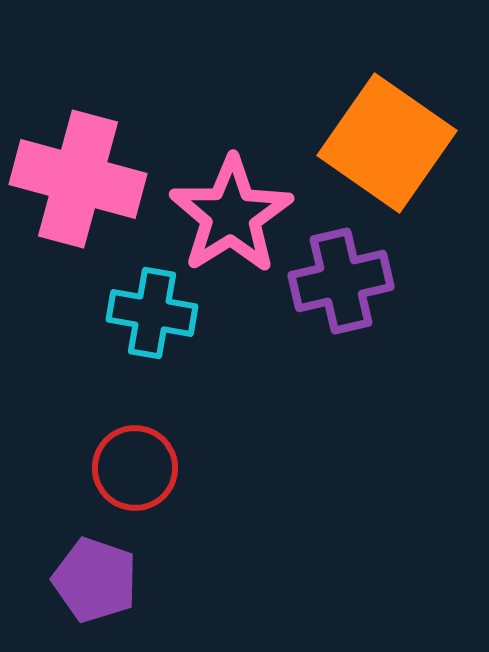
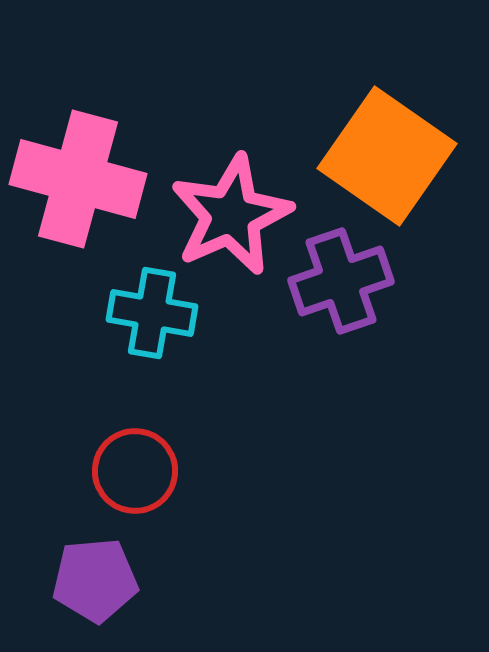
orange square: moved 13 px down
pink star: rotated 8 degrees clockwise
purple cross: rotated 6 degrees counterclockwise
red circle: moved 3 px down
purple pentagon: rotated 24 degrees counterclockwise
